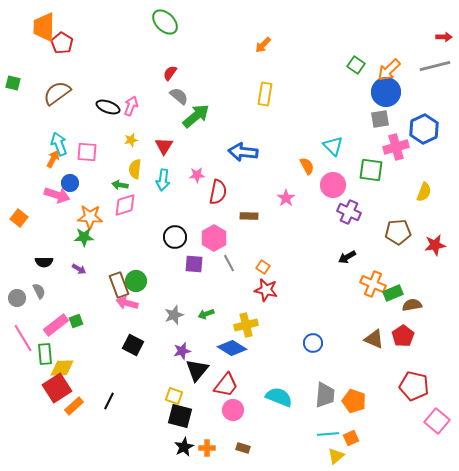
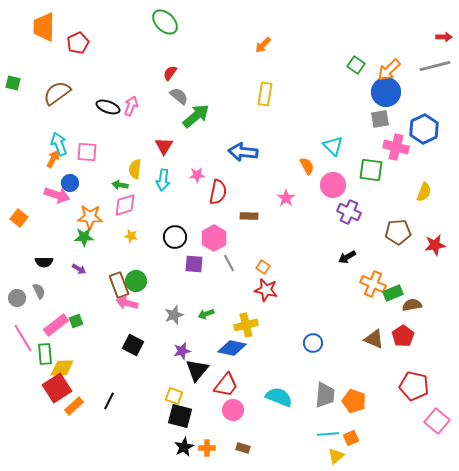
red pentagon at (62, 43): moved 16 px right; rotated 15 degrees clockwise
yellow star at (131, 140): moved 96 px down; rotated 24 degrees clockwise
pink cross at (396, 147): rotated 30 degrees clockwise
blue diamond at (232, 348): rotated 20 degrees counterclockwise
